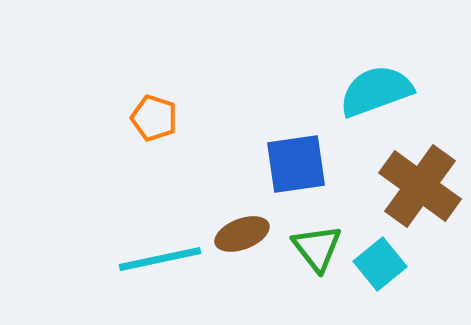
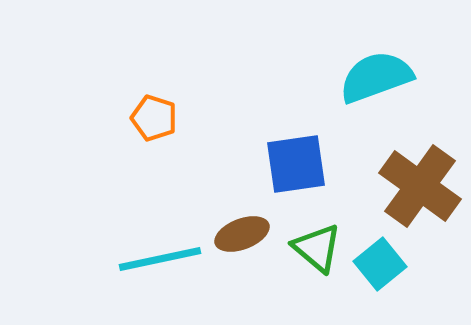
cyan semicircle: moved 14 px up
green triangle: rotated 12 degrees counterclockwise
